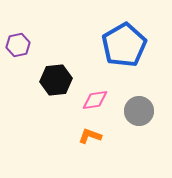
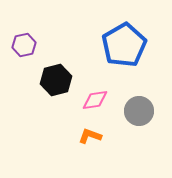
purple hexagon: moved 6 px right
black hexagon: rotated 8 degrees counterclockwise
